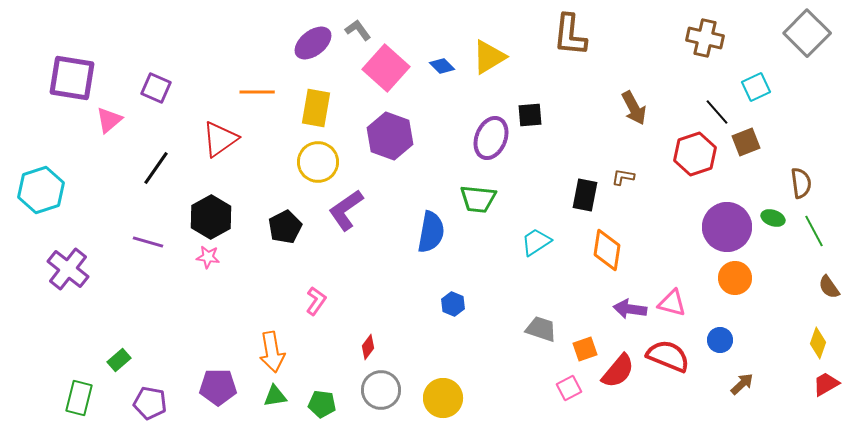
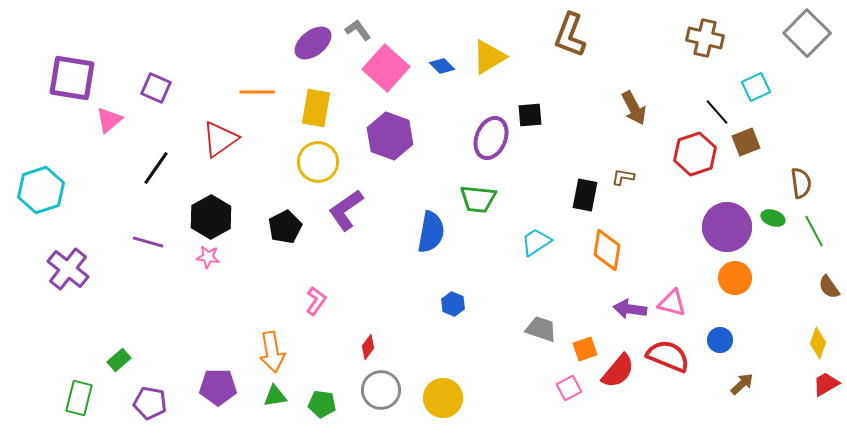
brown L-shape at (570, 35): rotated 15 degrees clockwise
